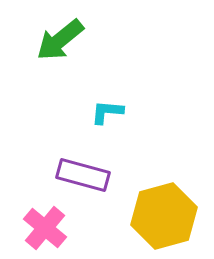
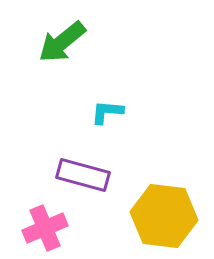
green arrow: moved 2 px right, 2 px down
yellow hexagon: rotated 22 degrees clockwise
pink cross: rotated 27 degrees clockwise
